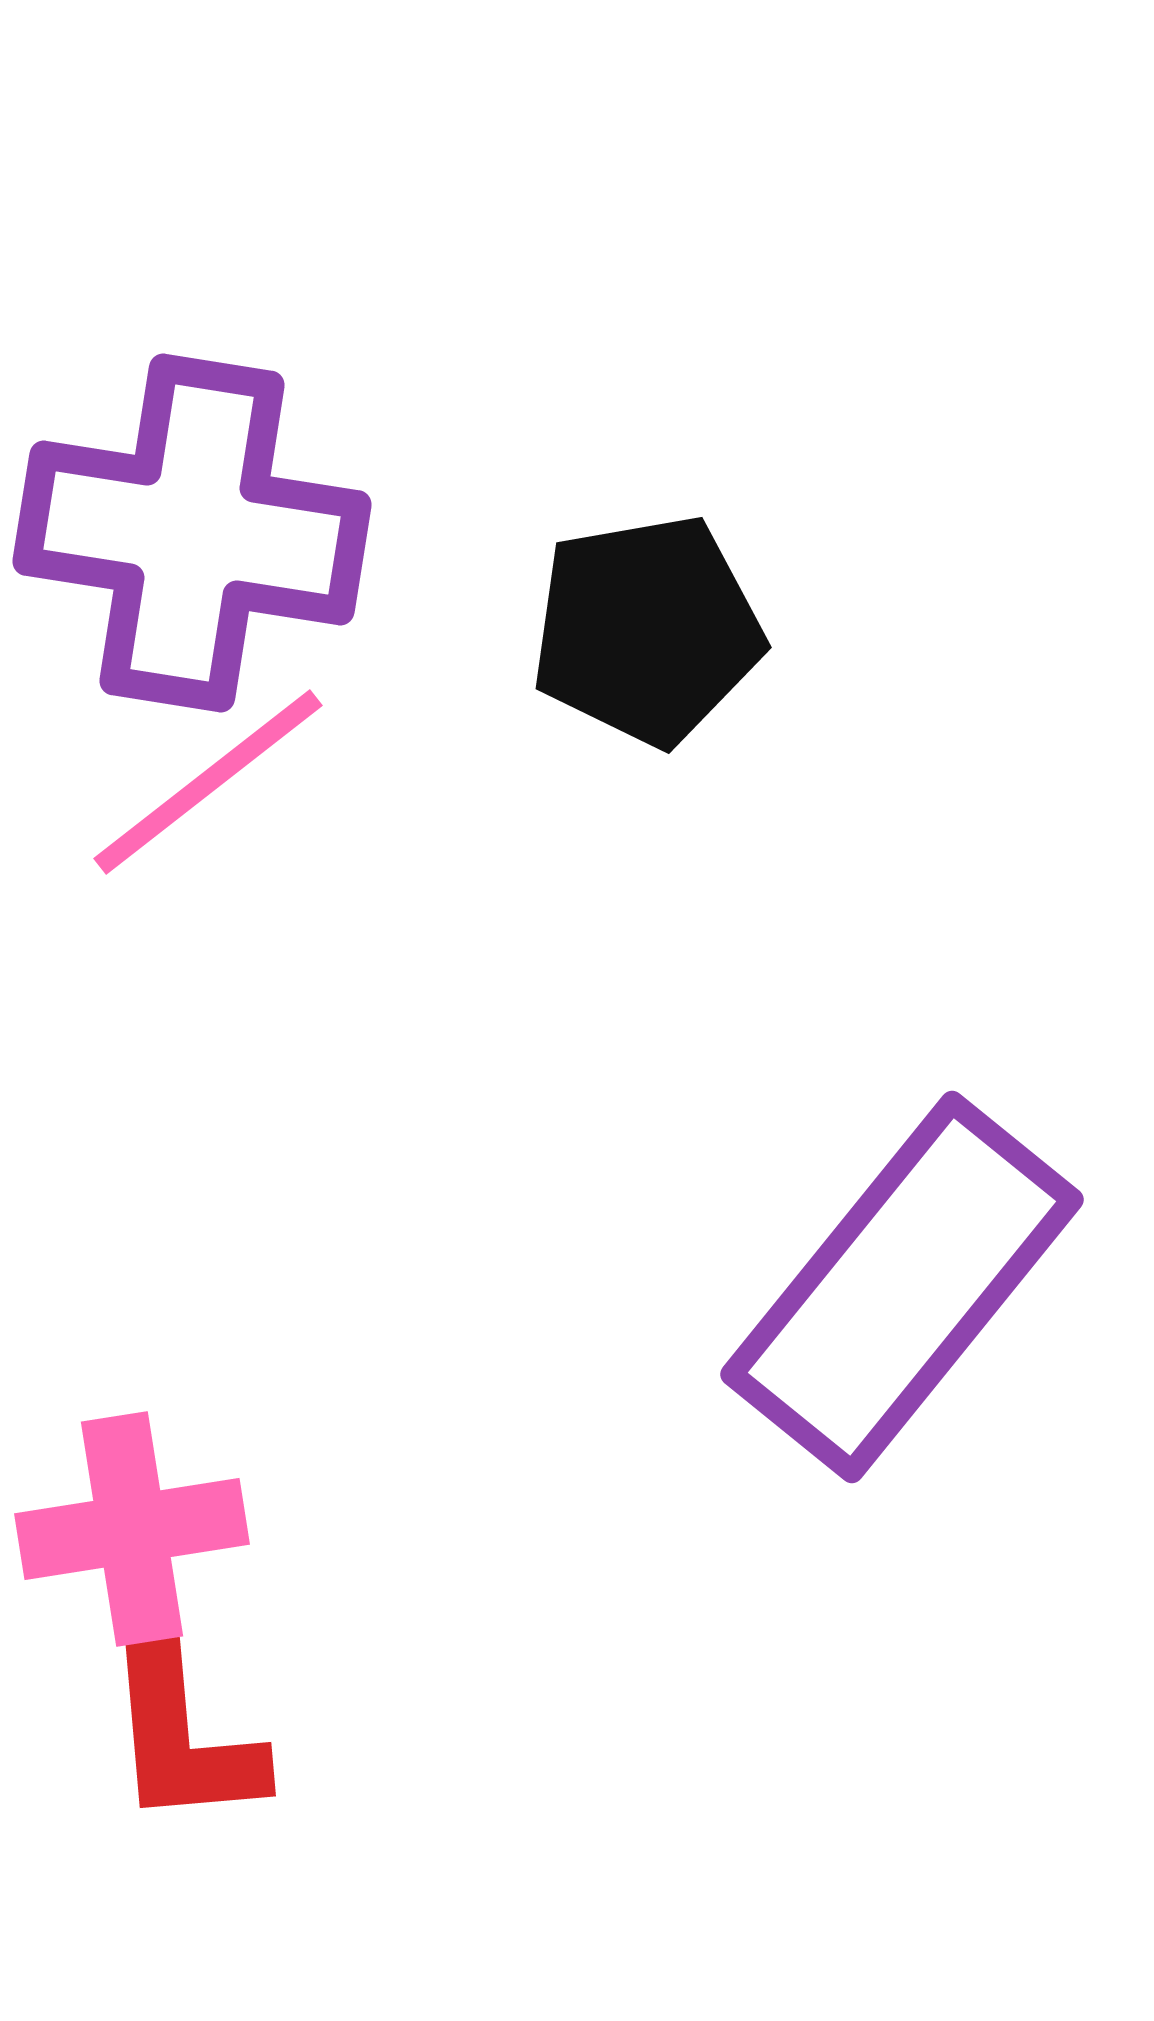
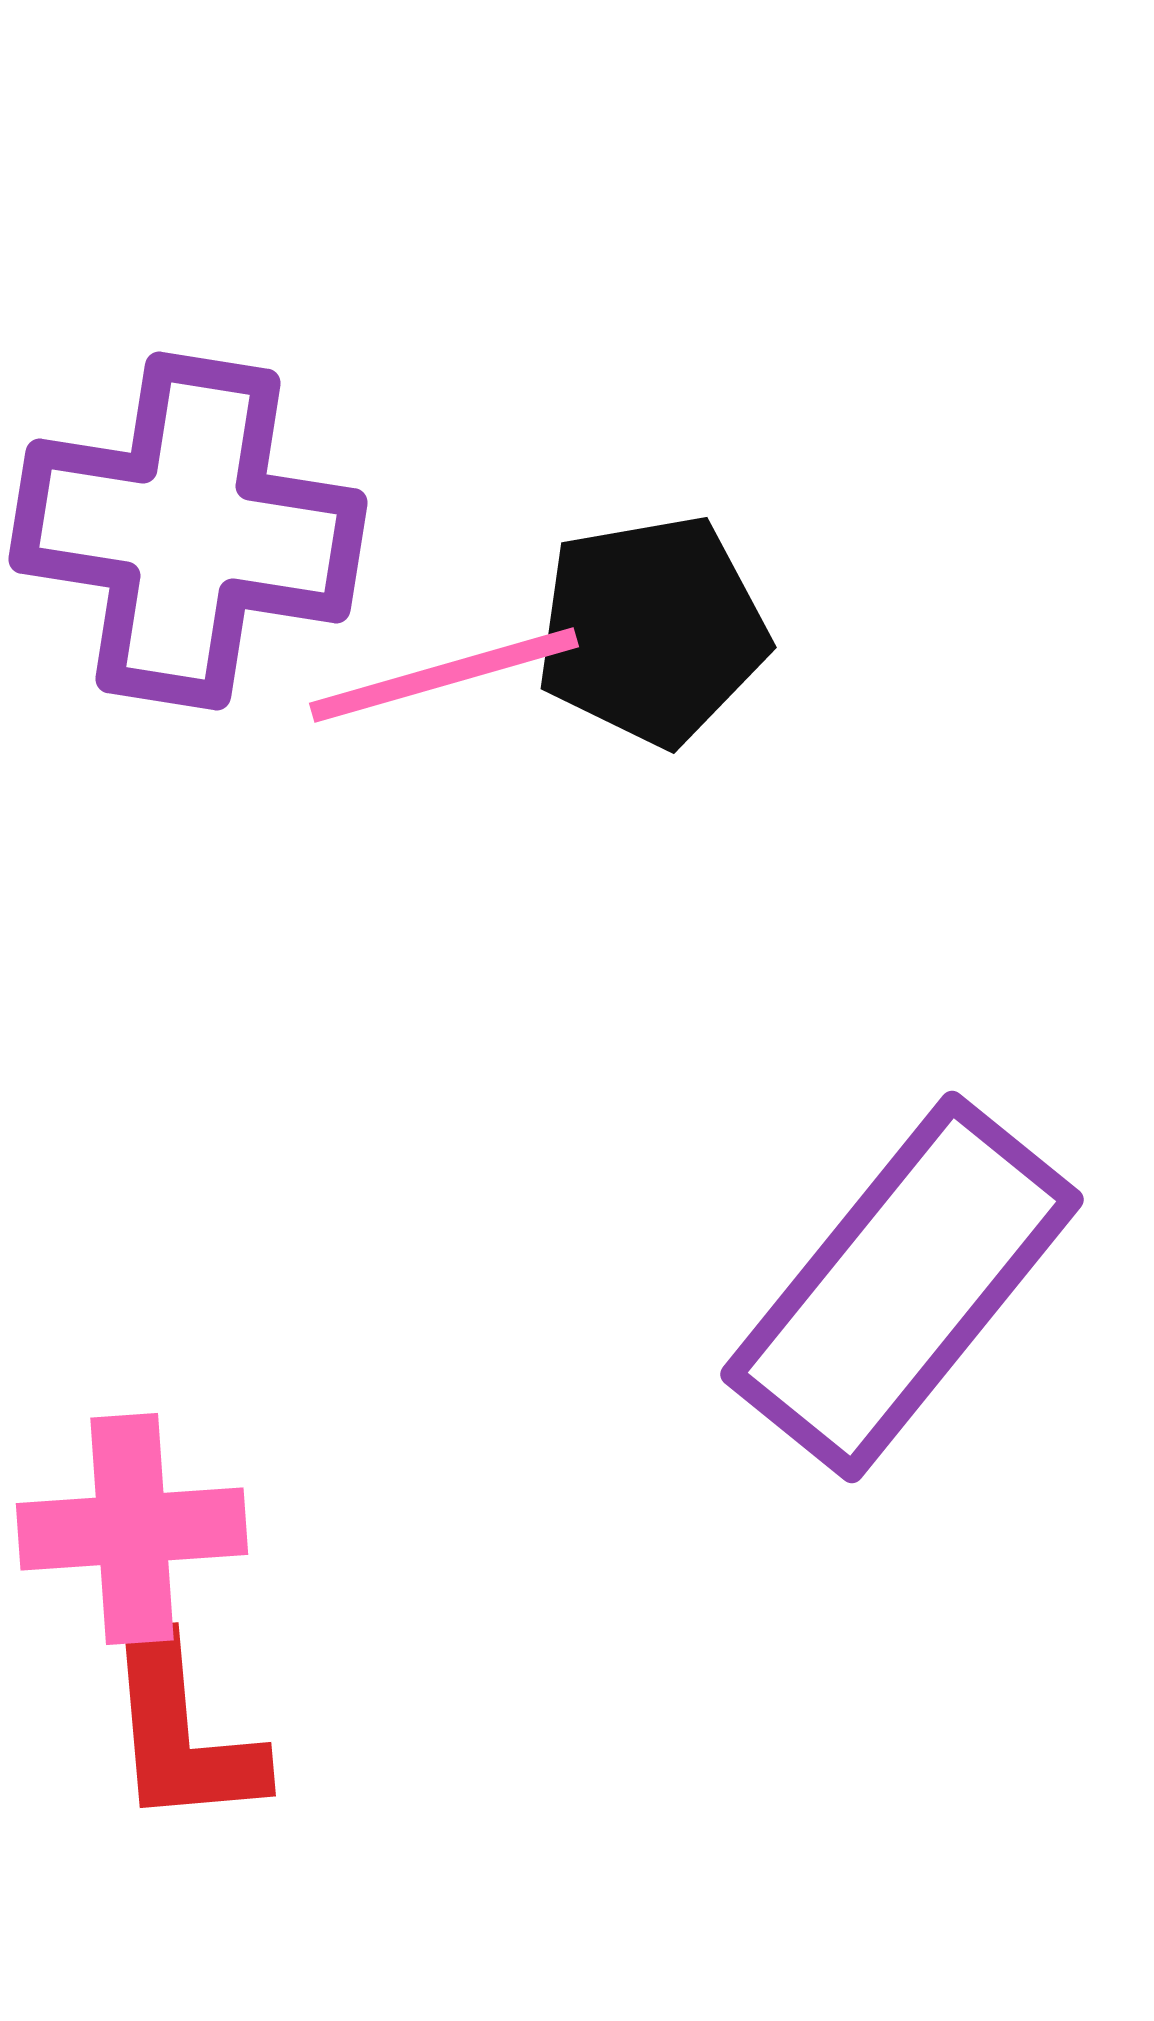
purple cross: moved 4 px left, 2 px up
black pentagon: moved 5 px right
pink line: moved 236 px right, 107 px up; rotated 22 degrees clockwise
pink cross: rotated 5 degrees clockwise
